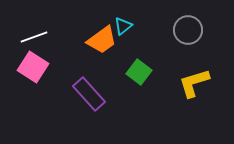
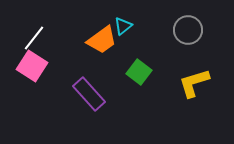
white line: moved 1 px down; rotated 32 degrees counterclockwise
pink square: moved 1 px left, 1 px up
